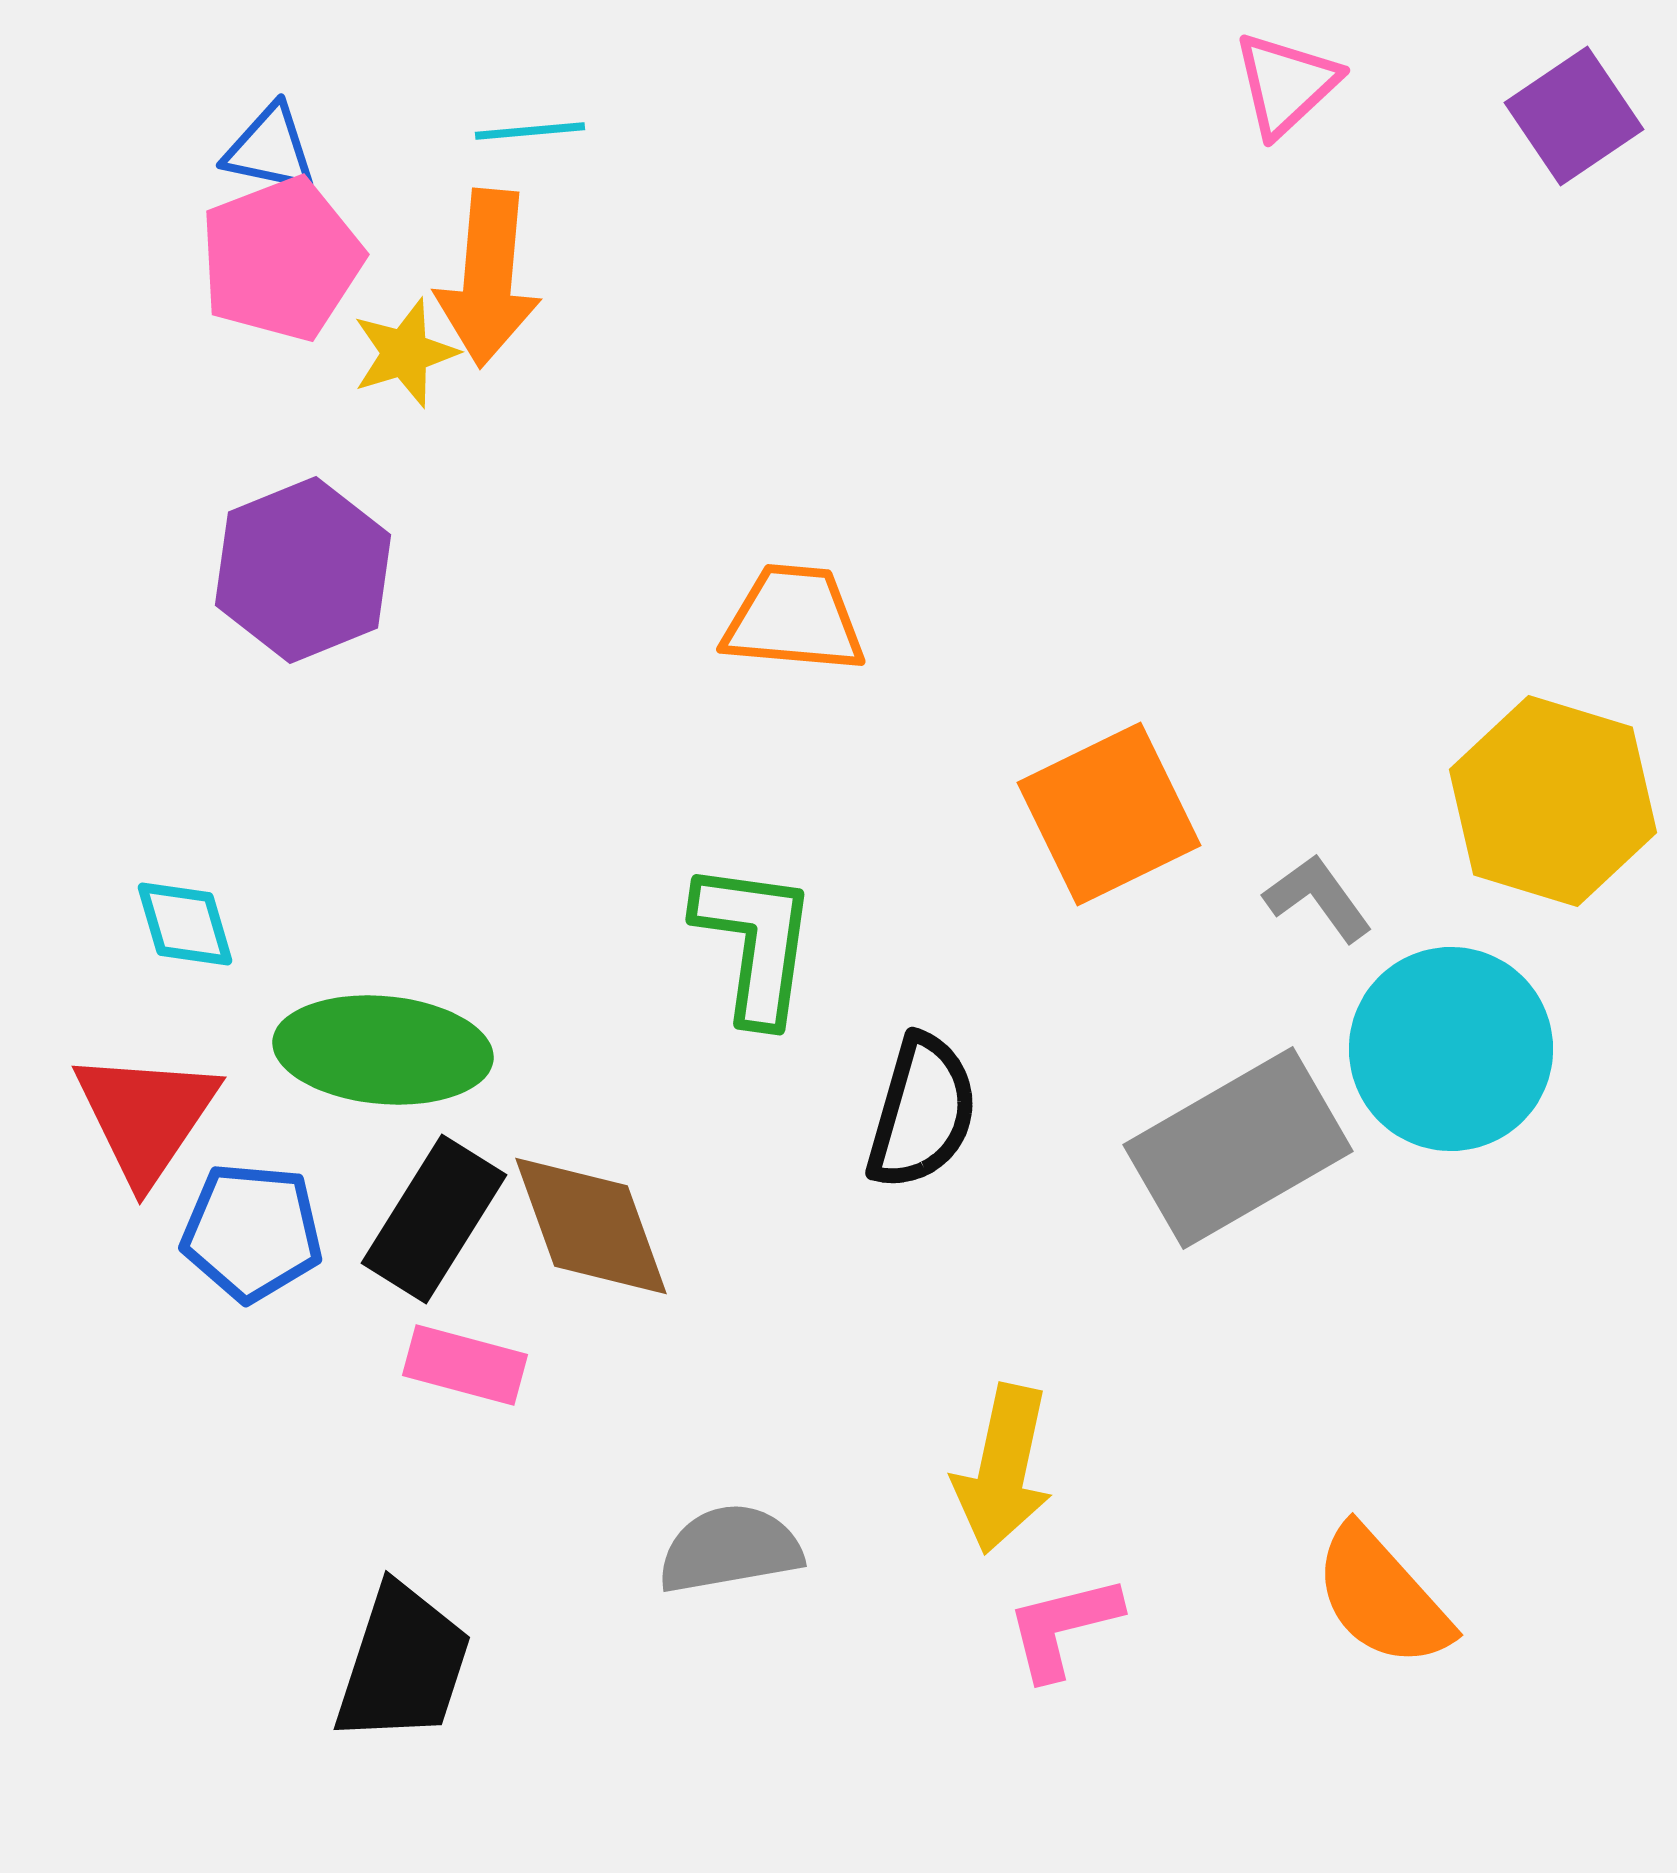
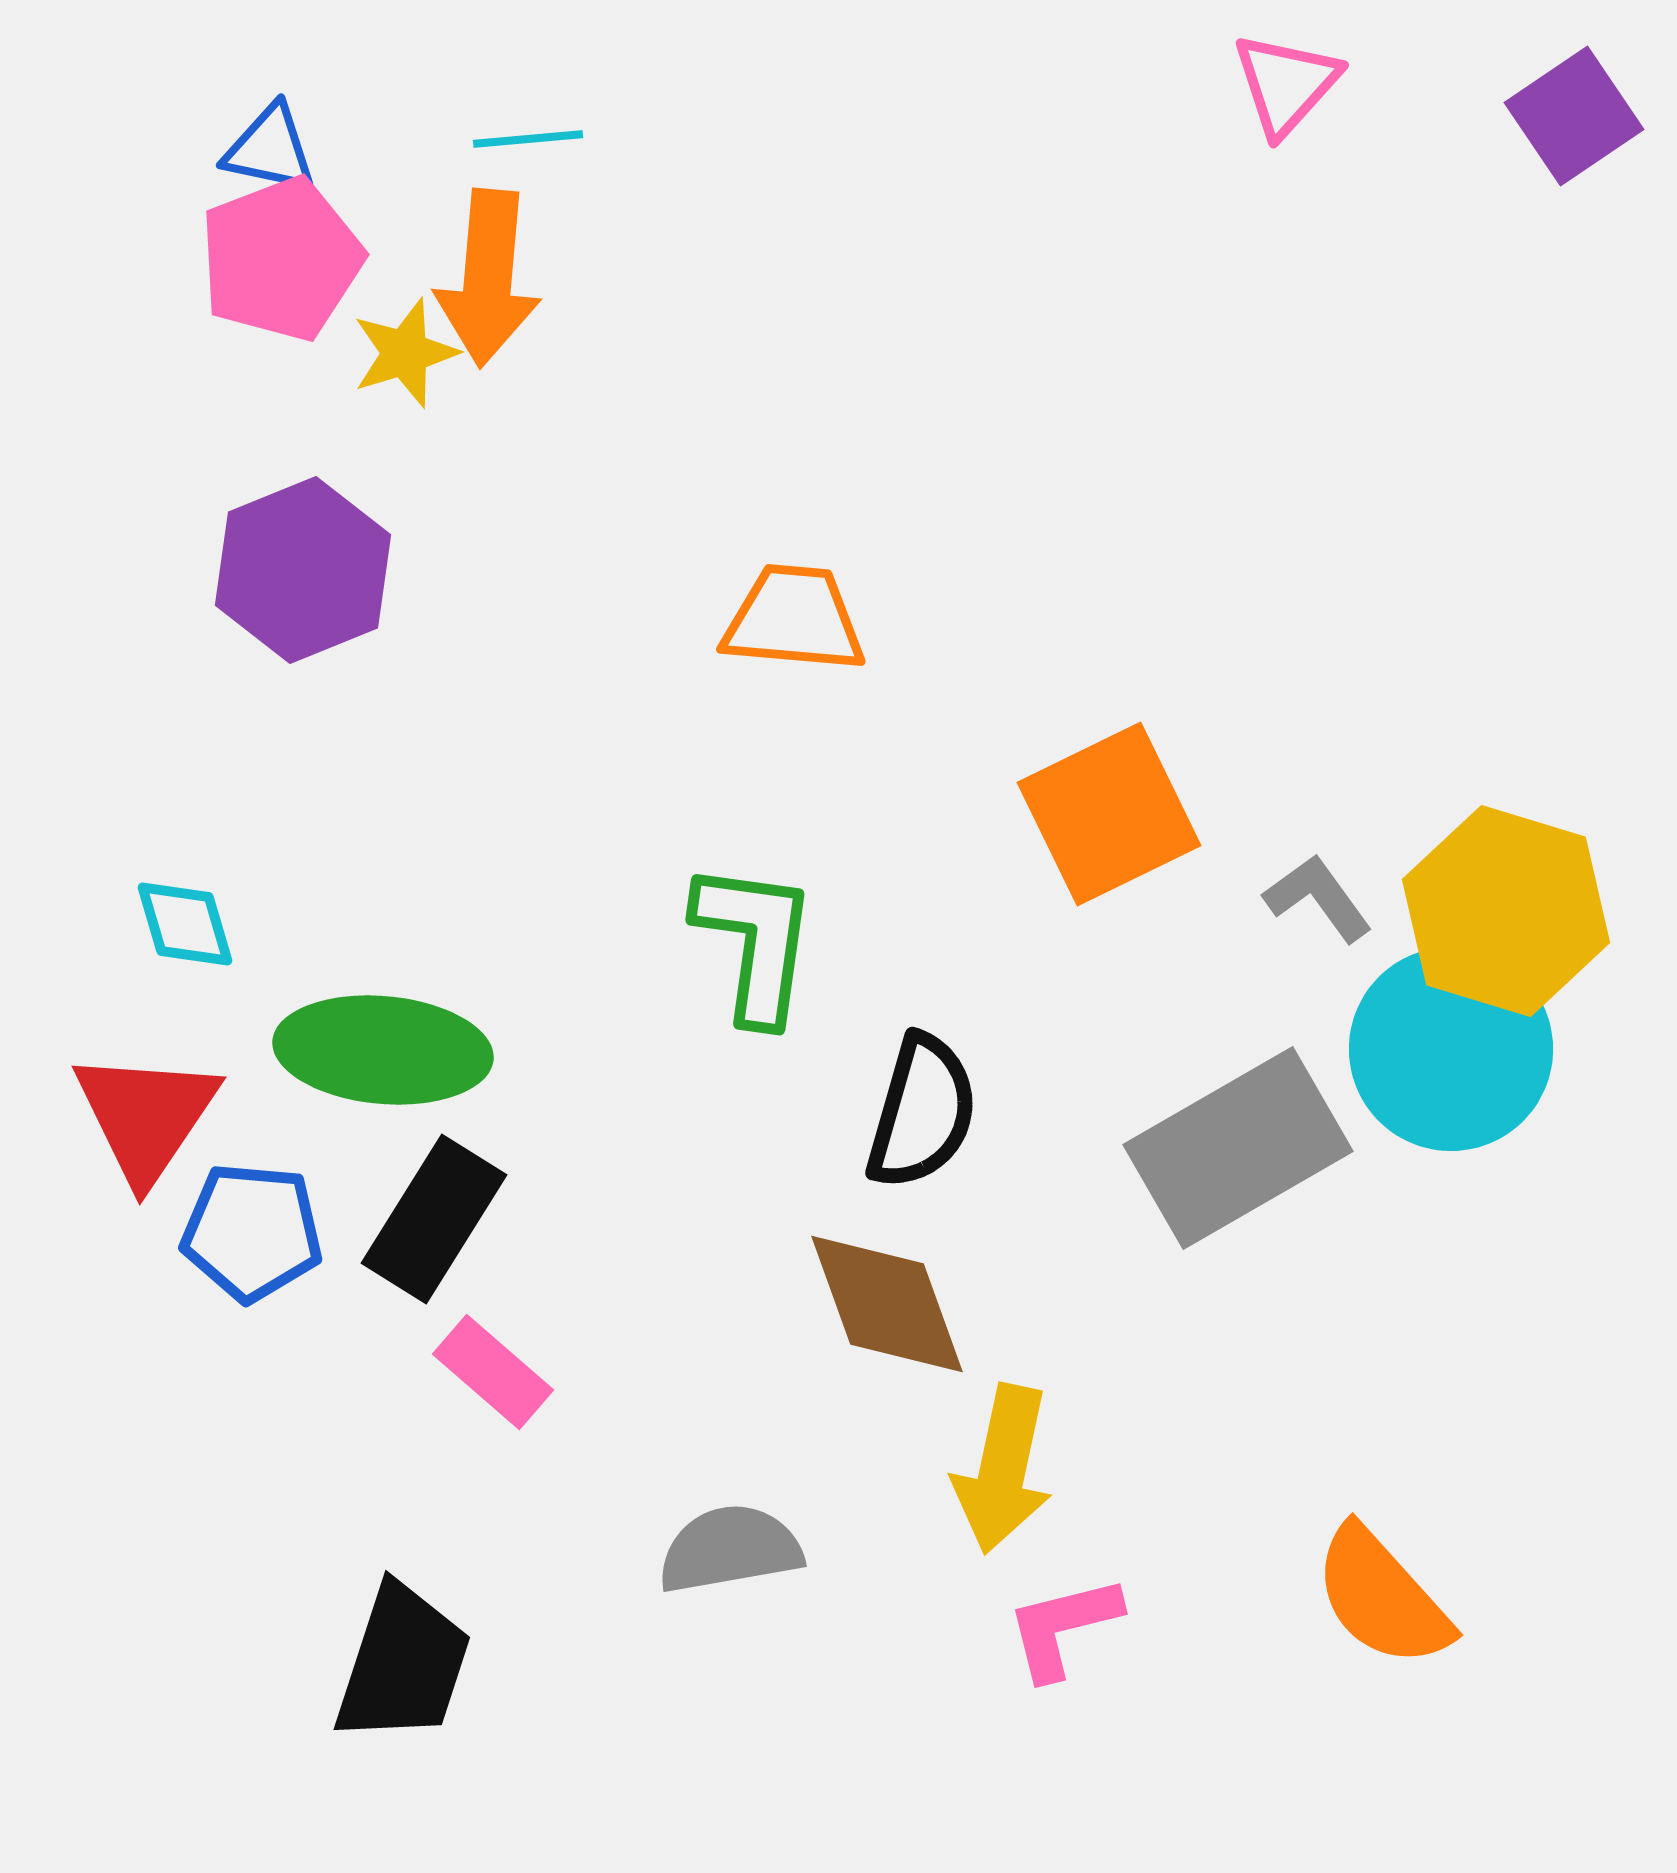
pink triangle: rotated 5 degrees counterclockwise
cyan line: moved 2 px left, 8 px down
yellow hexagon: moved 47 px left, 110 px down
brown diamond: moved 296 px right, 78 px down
pink rectangle: moved 28 px right, 7 px down; rotated 26 degrees clockwise
